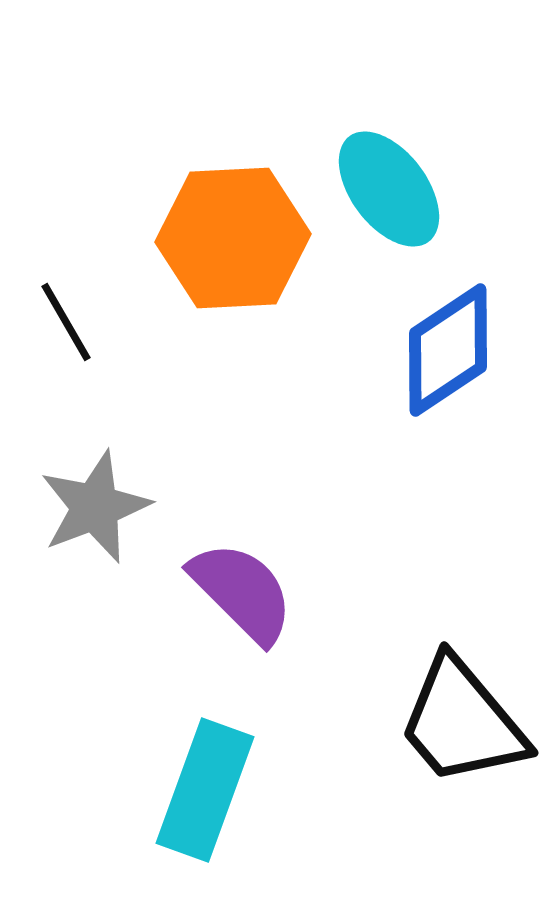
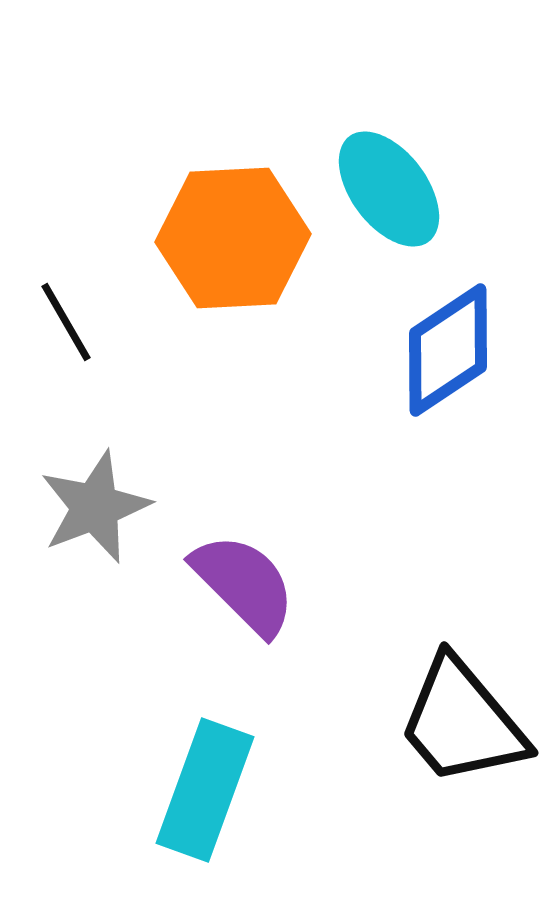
purple semicircle: moved 2 px right, 8 px up
